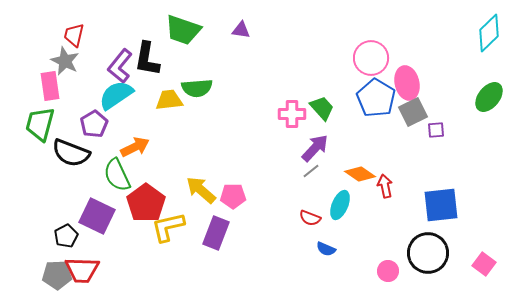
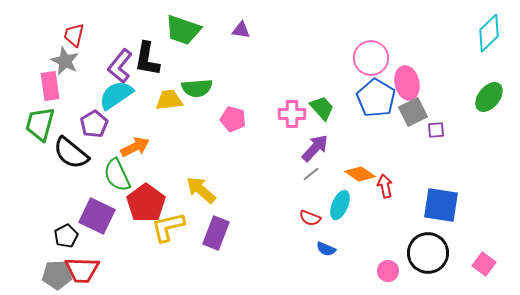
black semicircle at (71, 153): rotated 18 degrees clockwise
gray line at (311, 171): moved 3 px down
pink pentagon at (233, 196): moved 77 px up; rotated 15 degrees clockwise
blue square at (441, 205): rotated 15 degrees clockwise
